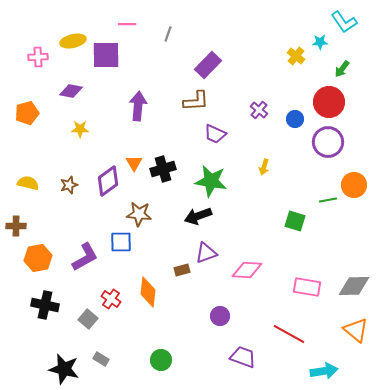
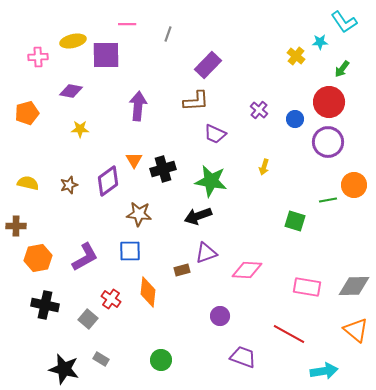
orange triangle at (134, 163): moved 3 px up
blue square at (121, 242): moved 9 px right, 9 px down
